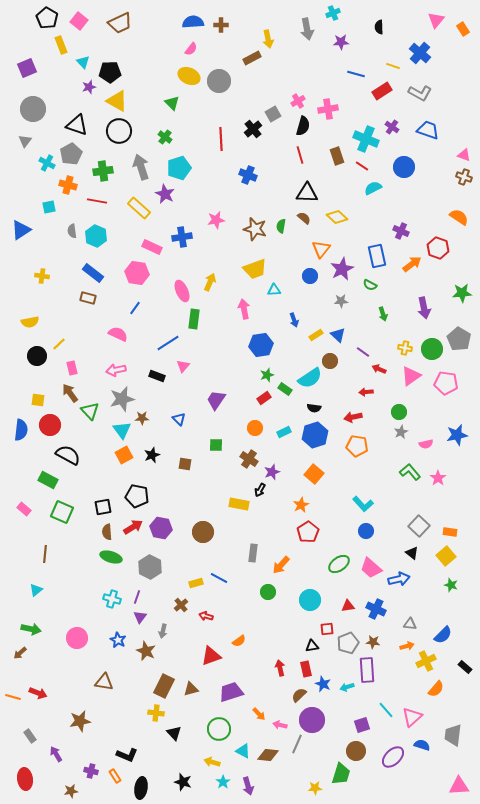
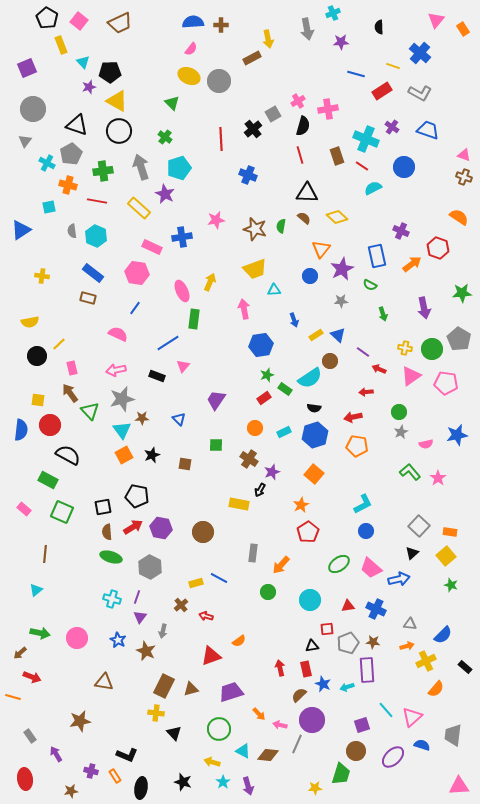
cyan L-shape at (363, 504): rotated 75 degrees counterclockwise
black triangle at (412, 553): rotated 40 degrees clockwise
green arrow at (31, 629): moved 9 px right, 4 px down
red arrow at (38, 693): moved 6 px left, 16 px up
